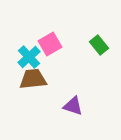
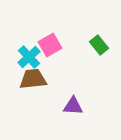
pink square: moved 1 px down
purple triangle: rotated 15 degrees counterclockwise
